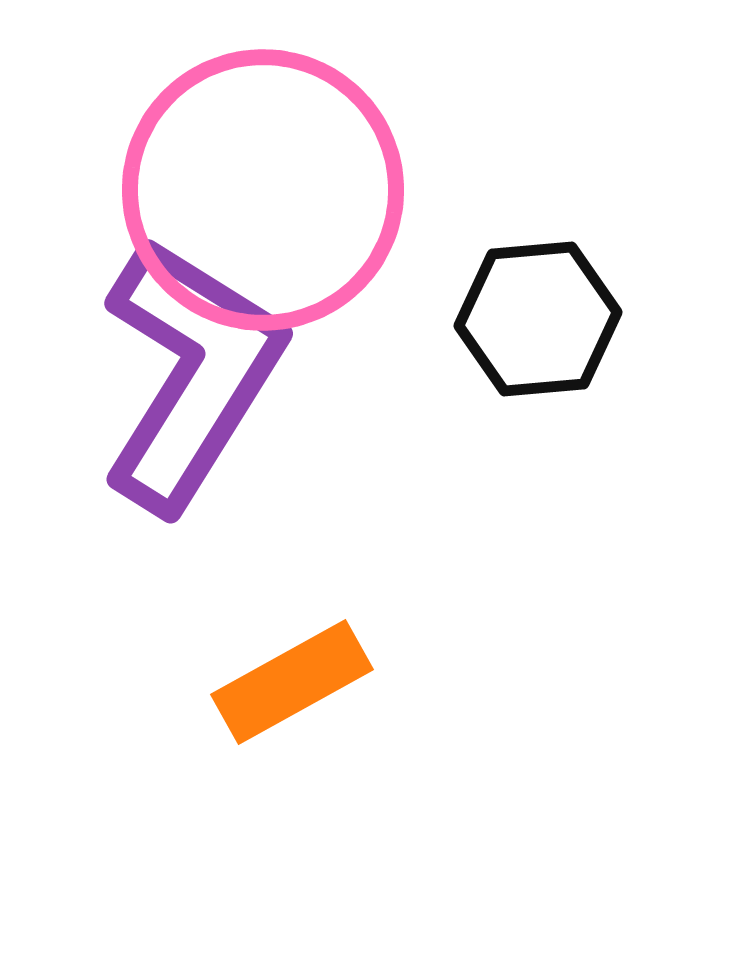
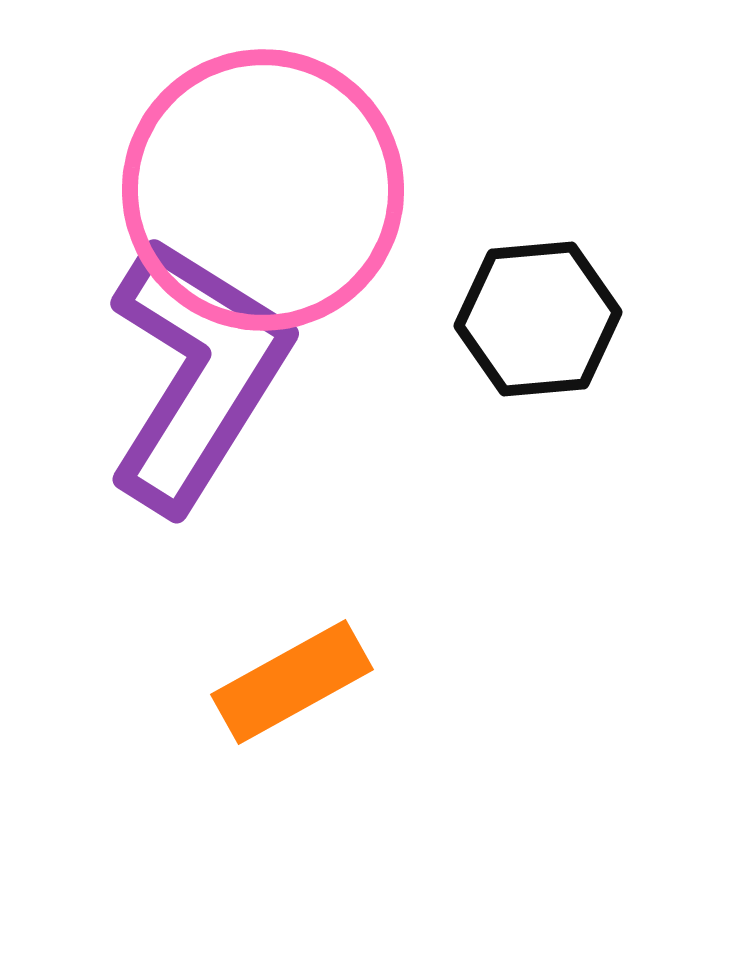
purple L-shape: moved 6 px right
